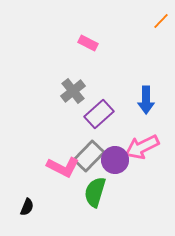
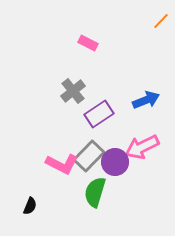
blue arrow: rotated 112 degrees counterclockwise
purple rectangle: rotated 8 degrees clockwise
purple circle: moved 2 px down
pink L-shape: moved 1 px left, 3 px up
black semicircle: moved 3 px right, 1 px up
